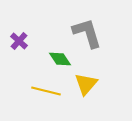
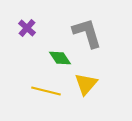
purple cross: moved 8 px right, 13 px up
green diamond: moved 1 px up
